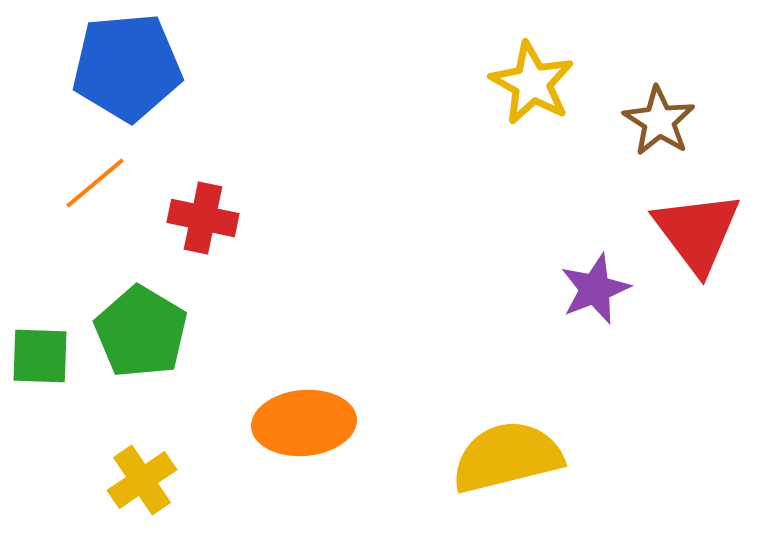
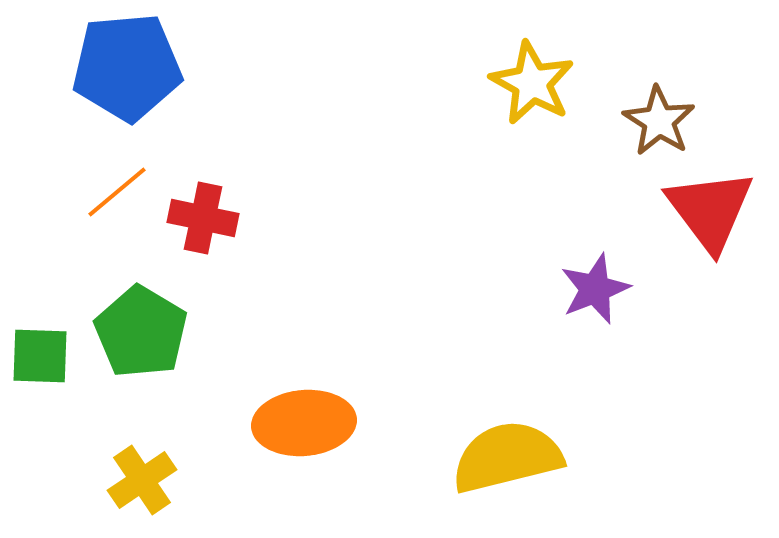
orange line: moved 22 px right, 9 px down
red triangle: moved 13 px right, 22 px up
